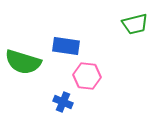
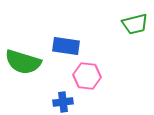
blue cross: rotated 30 degrees counterclockwise
